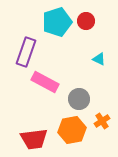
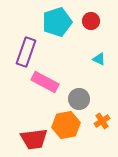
red circle: moved 5 px right
orange hexagon: moved 6 px left, 5 px up
